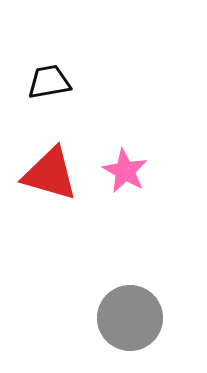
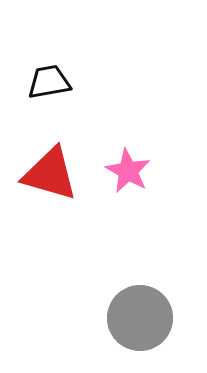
pink star: moved 3 px right
gray circle: moved 10 px right
